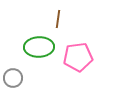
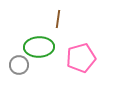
pink pentagon: moved 3 px right, 1 px down; rotated 8 degrees counterclockwise
gray circle: moved 6 px right, 13 px up
